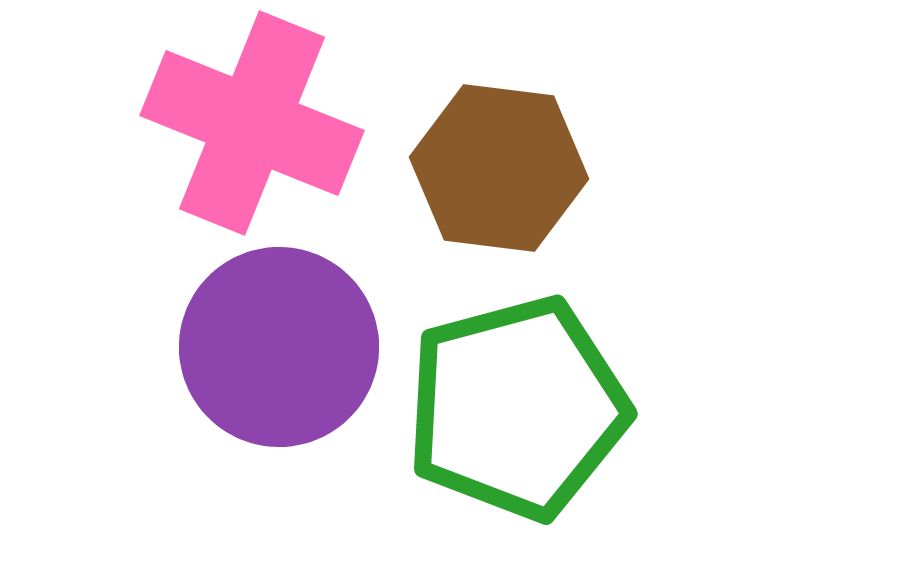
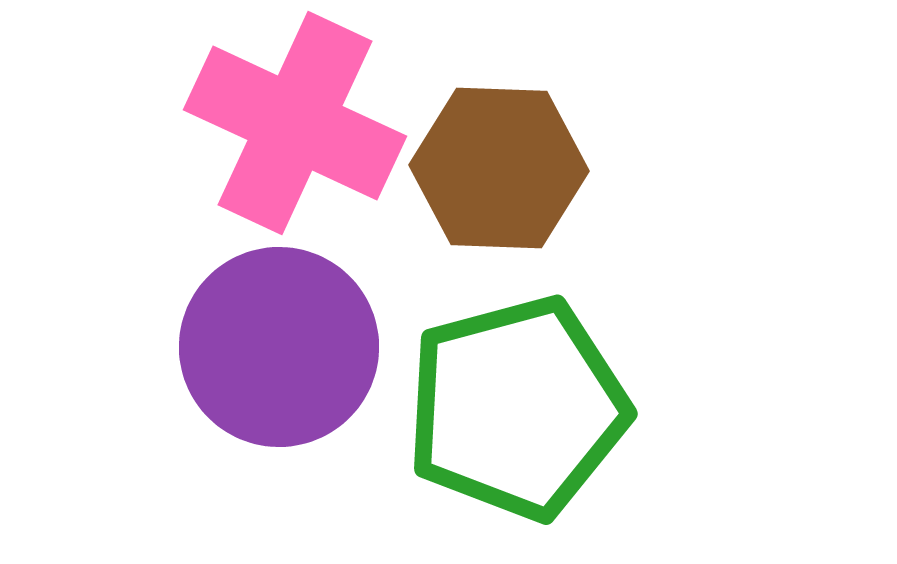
pink cross: moved 43 px right; rotated 3 degrees clockwise
brown hexagon: rotated 5 degrees counterclockwise
